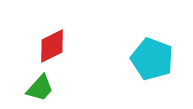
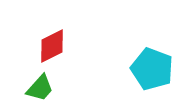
cyan pentagon: moved 10 px down
